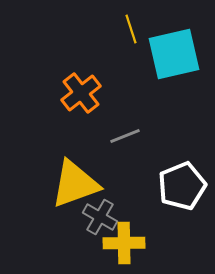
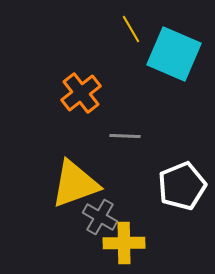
yellow line: rotated 12 degrees counterclockwise
cyan square: rotated 36 degrees clockwise
gray line: rotated 24 degrees clockwise
